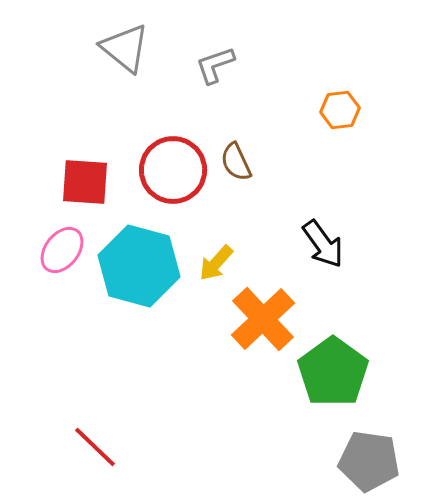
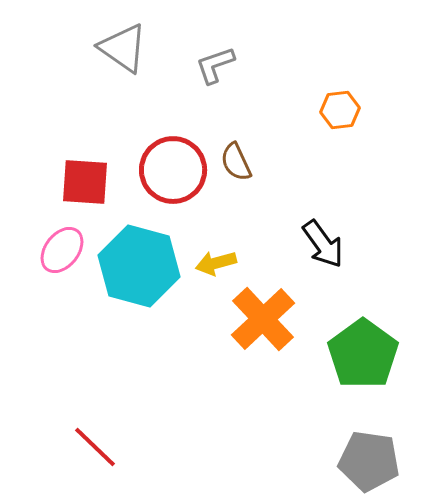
gray triangle: moved 2 px left; rotated 4 degrees counterclockwise
yellow arrow: rotated 33 degrees clockwise
green pentagon: moved 30 px right, 18 px up
